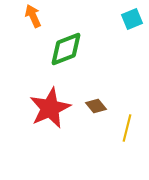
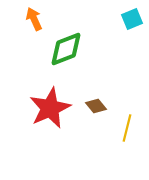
orange arrow: moved 1 px right, 3 px down
